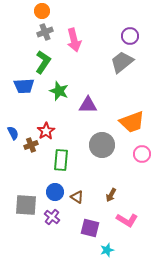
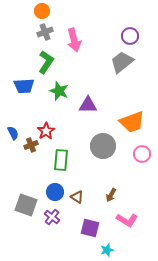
green L-shape: moved 3 px right
gray circle: moved 1 px right, 1 px down
gray square: rotated 15 degrees clockwise
